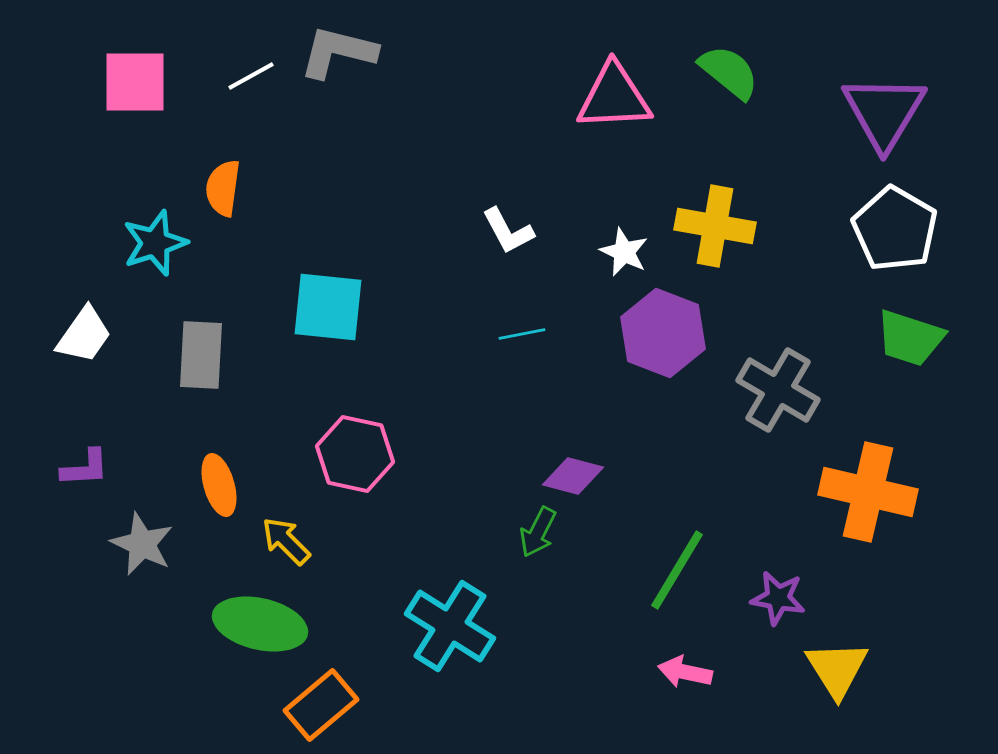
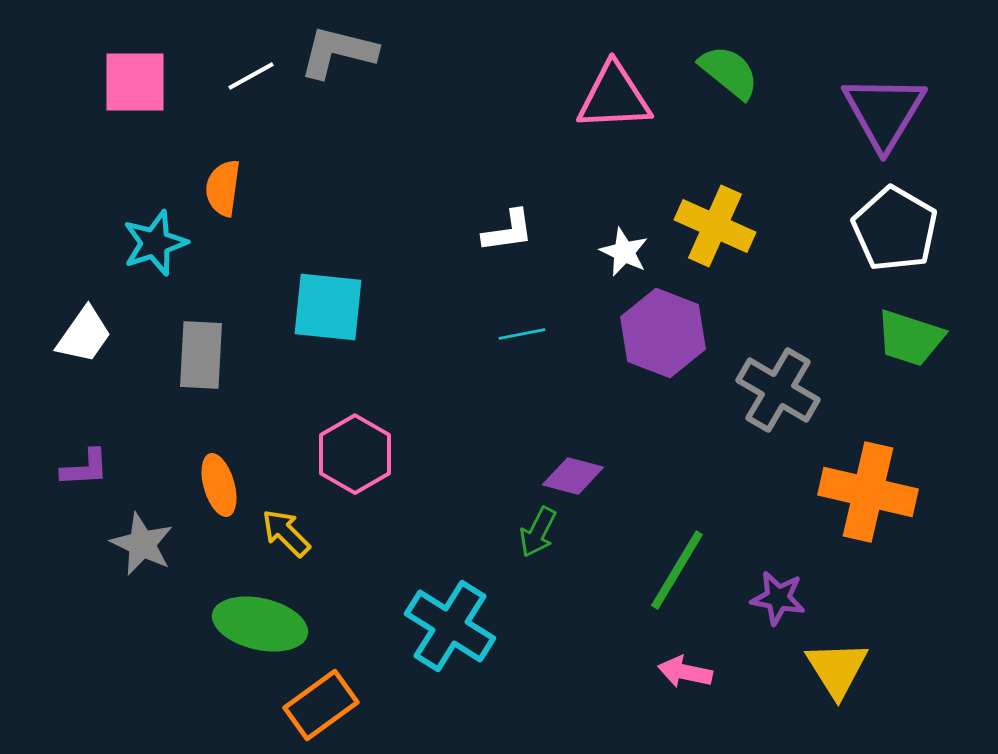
yellow cross: rotated 14 degrees clockwise
white L-shape: rotated 70 degrees counterclockwise
pink hexagon: rotated 18 degrees clockwise
yellow arrow: moved 8 px up
orange rectangle: rotated 4 degrees clockwise
